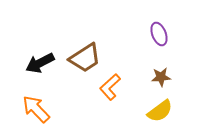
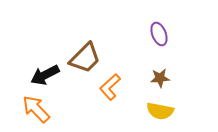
brown trapezoid: rotated 12 degrees counterclockwise
black arrow: moved 5 px right, 12 px down
brown star: moved 1 px left, 1 px down
yellow semicircle: rotated 48 degrees clockwise
